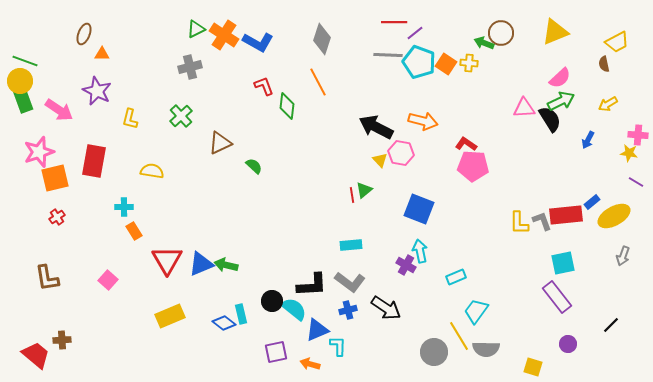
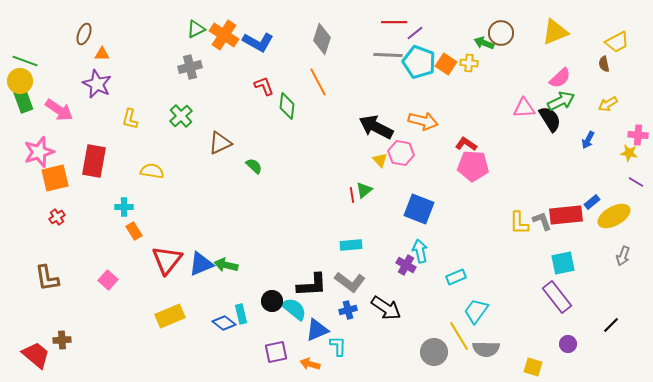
purple star at (97, 91): moved 7 px up
red triangle at (167, 260): rotated 8 degrees clockwise
